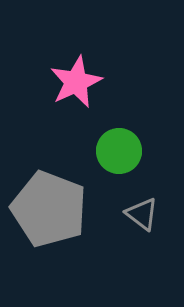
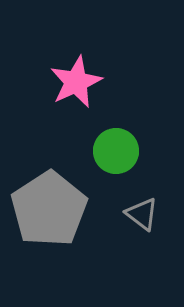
green circle: moved 3 px left
gray pentagon: rotated 18 degrees clockwise
